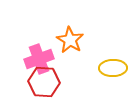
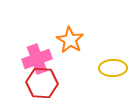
pink cross: moved 2 px left
red hexagon: moved 2 px left, 1 px down
